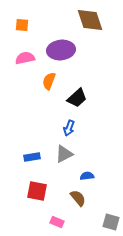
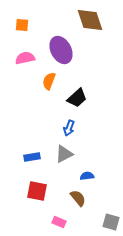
purple ellipse: rotated 68 degrees clockwise
pink rectangle: moved 2 px right
